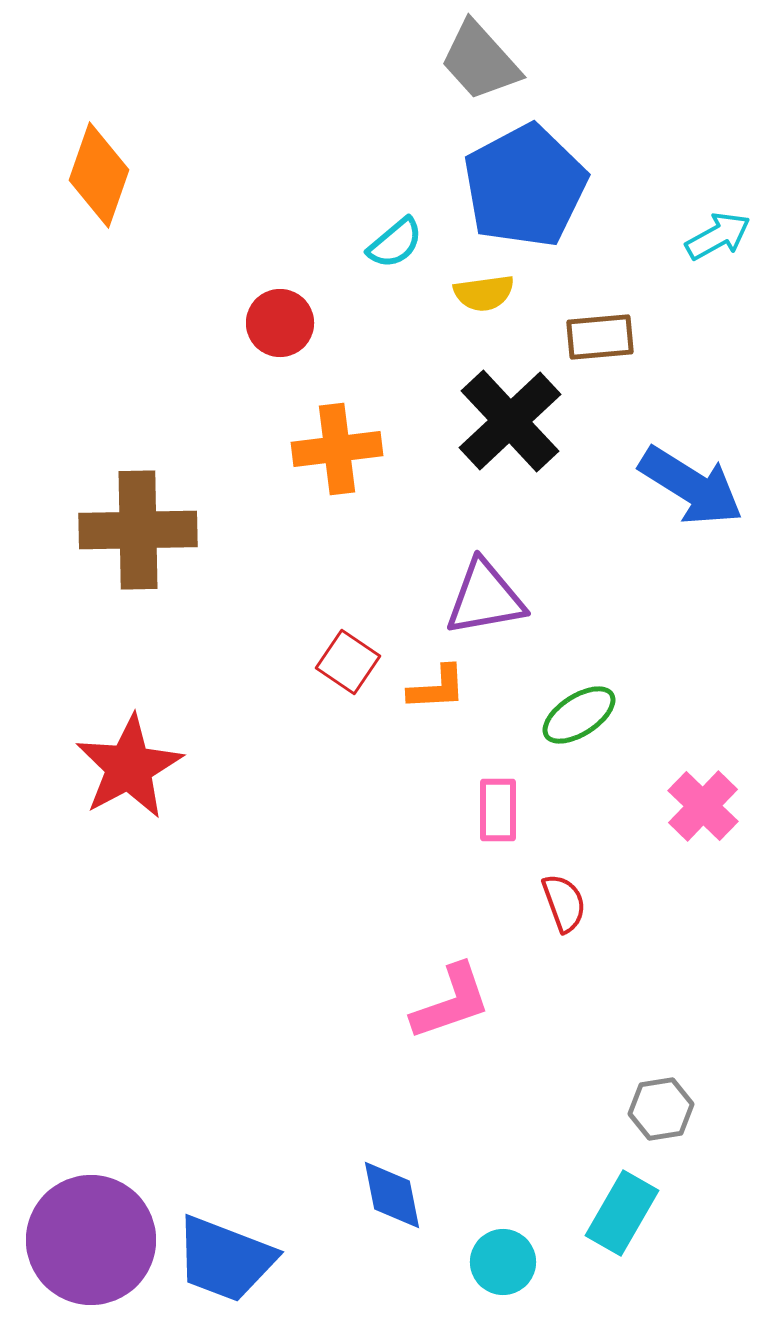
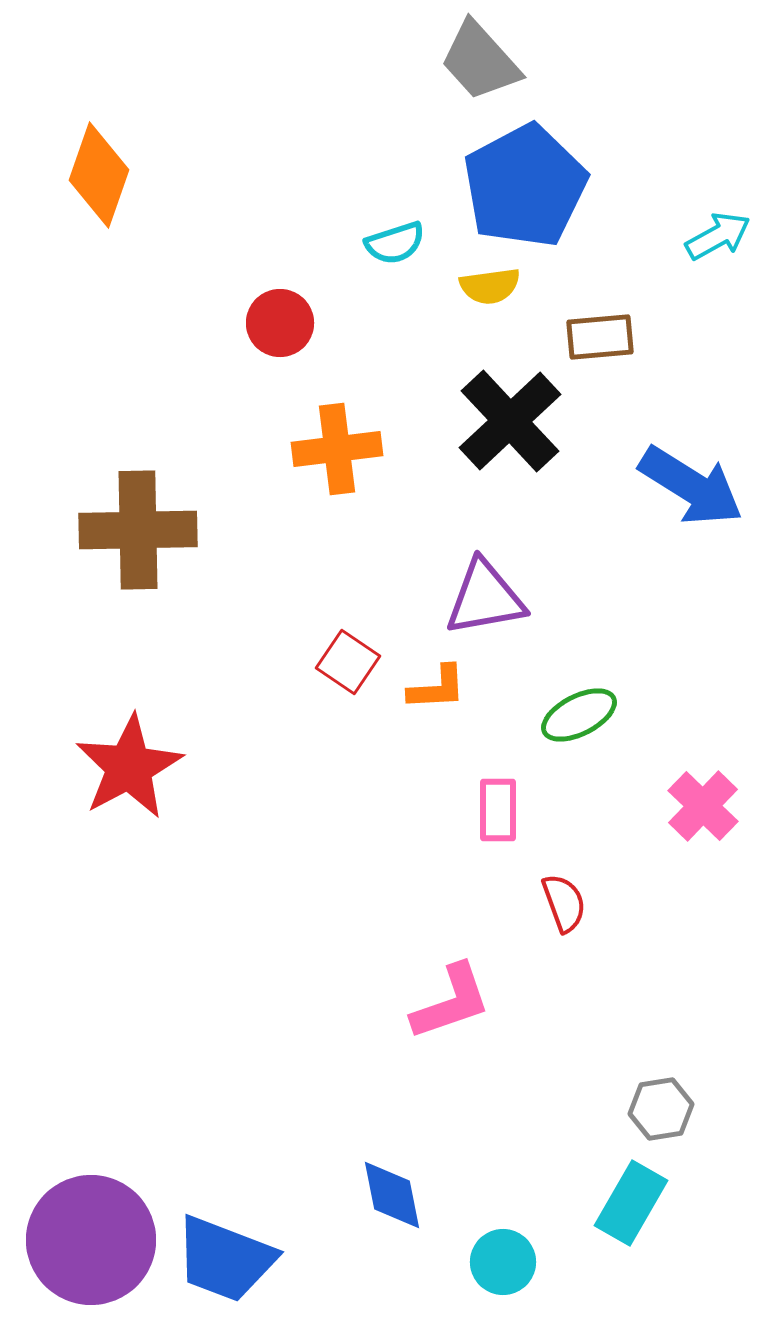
cyan semicircle: rotated 22 degrees clockwise
yellow semicircle: moved 6 px right, 7 px up
green ellipse: rotated 6 degrees clockwise
cyan rectangle: moved 9 px right, 10 px up
